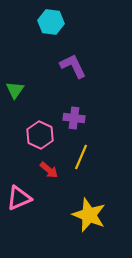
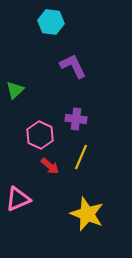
green triangle: rotated 12 degrees clockwise
purple cross: moved 2 px right, 1 px down
red arrow: moved 1 px right, 4 px up
pink triangle: moved 1 px left, 1 px down
yellow star: moved 2 px left, 1 px up
